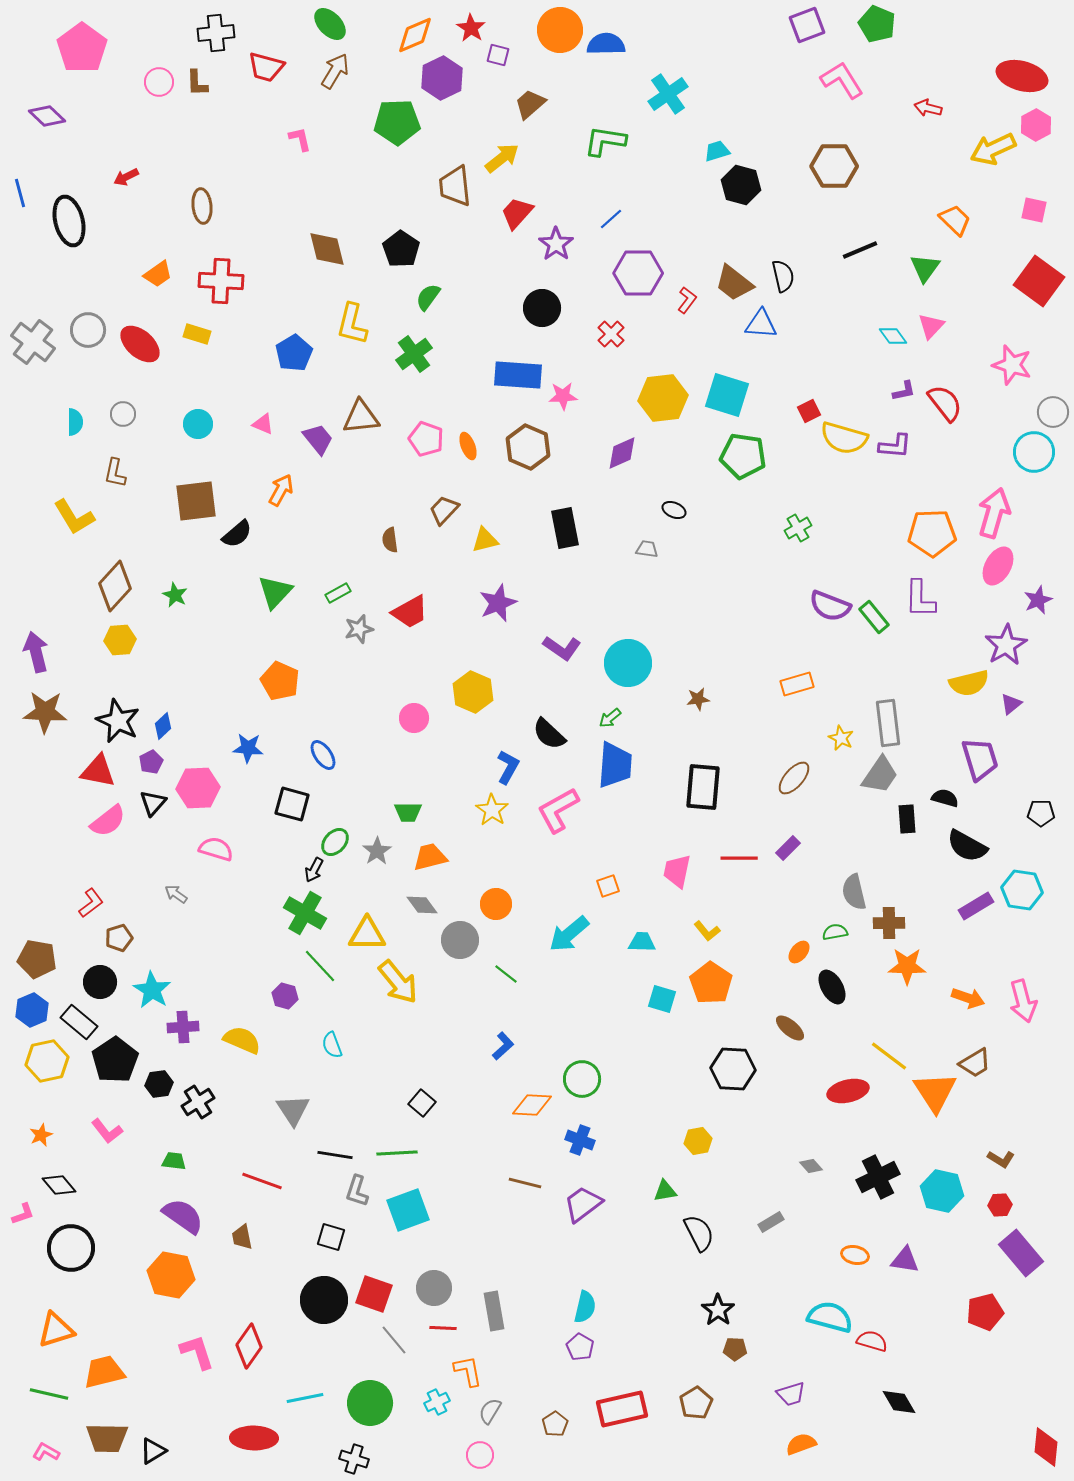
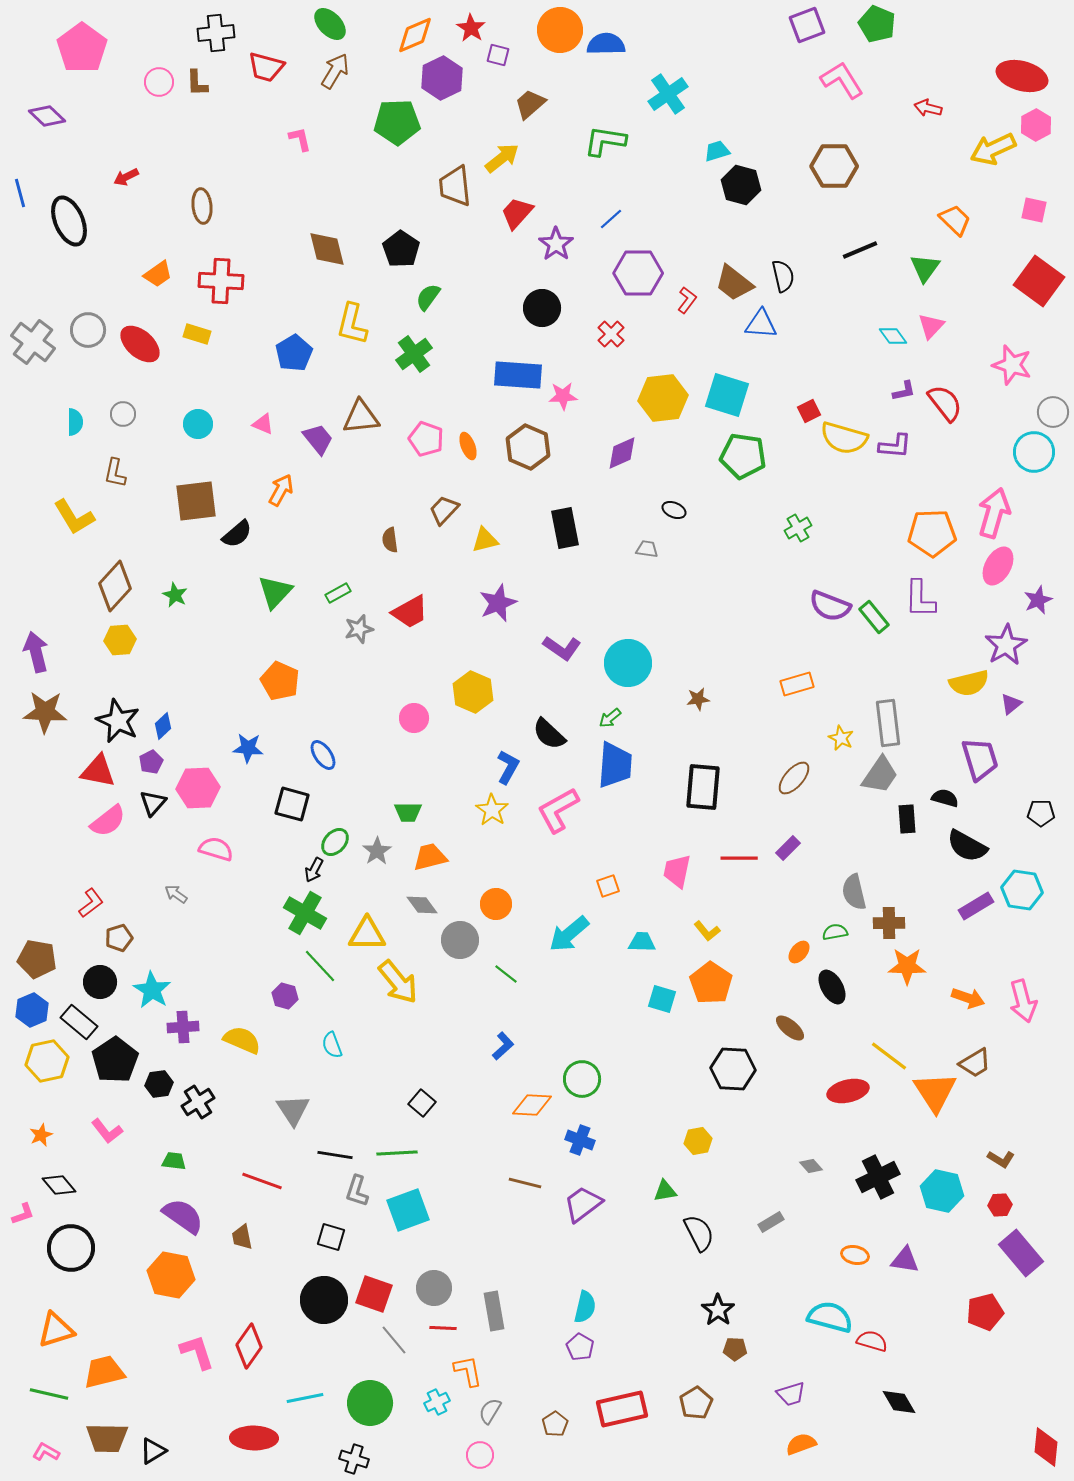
black ellipse at (69, 221): rotated 9 degrees counterclockwise
